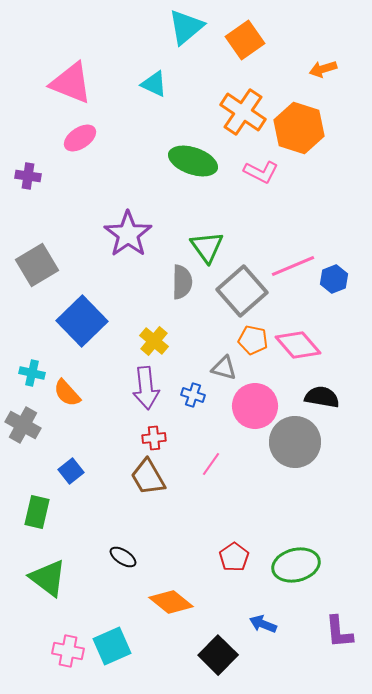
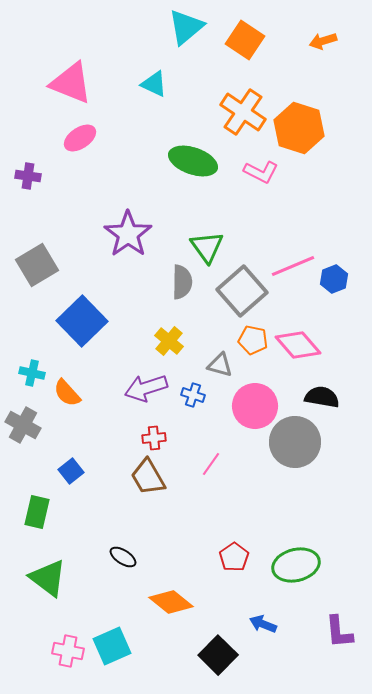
orange square at (245, 40): rotated 21 degrees counterclockwise
orange arrow at (323, 69): moved 28 px up
yellow cross at (154, 341): moved 15 px right
gray triangle at (224, 368): moved 4 px left, 3 px up
purple arrow at (146, 388): rotated 78 degrees clockwise
